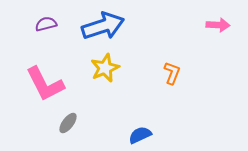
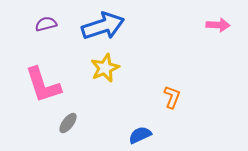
orange L-shape: moved 24 px down
pink L-shape: moved 2 px left, 1 px down; rotated 9 degrees clockwise
